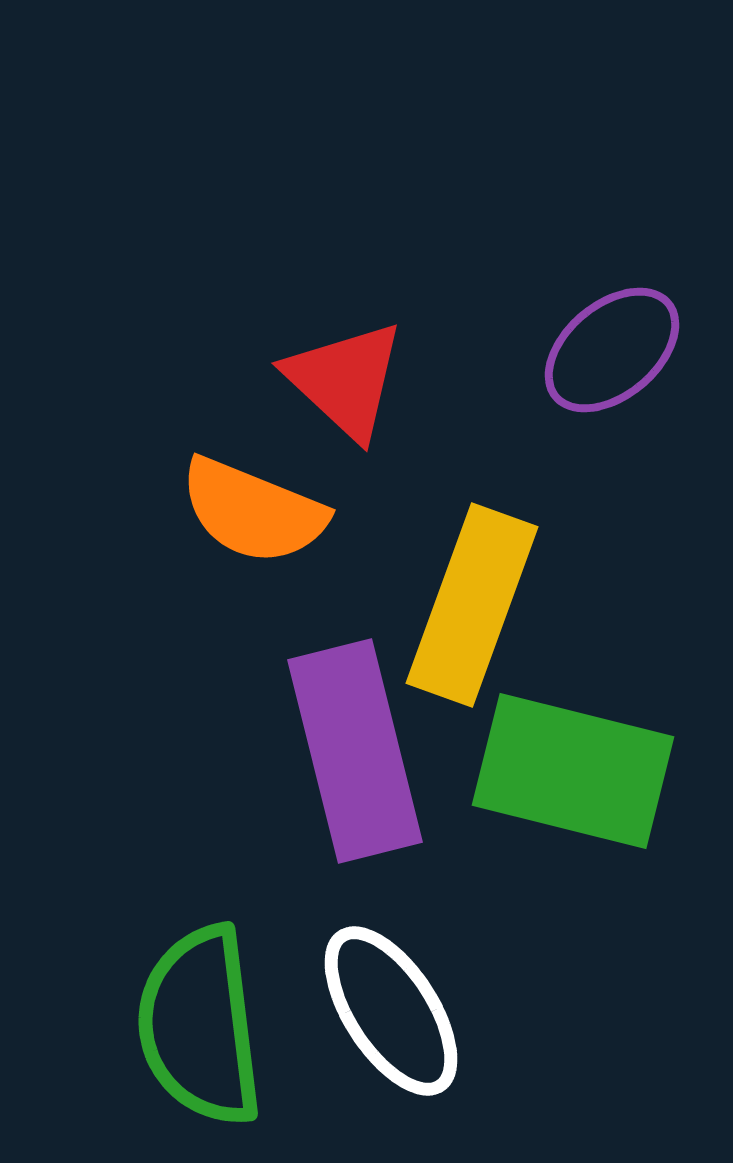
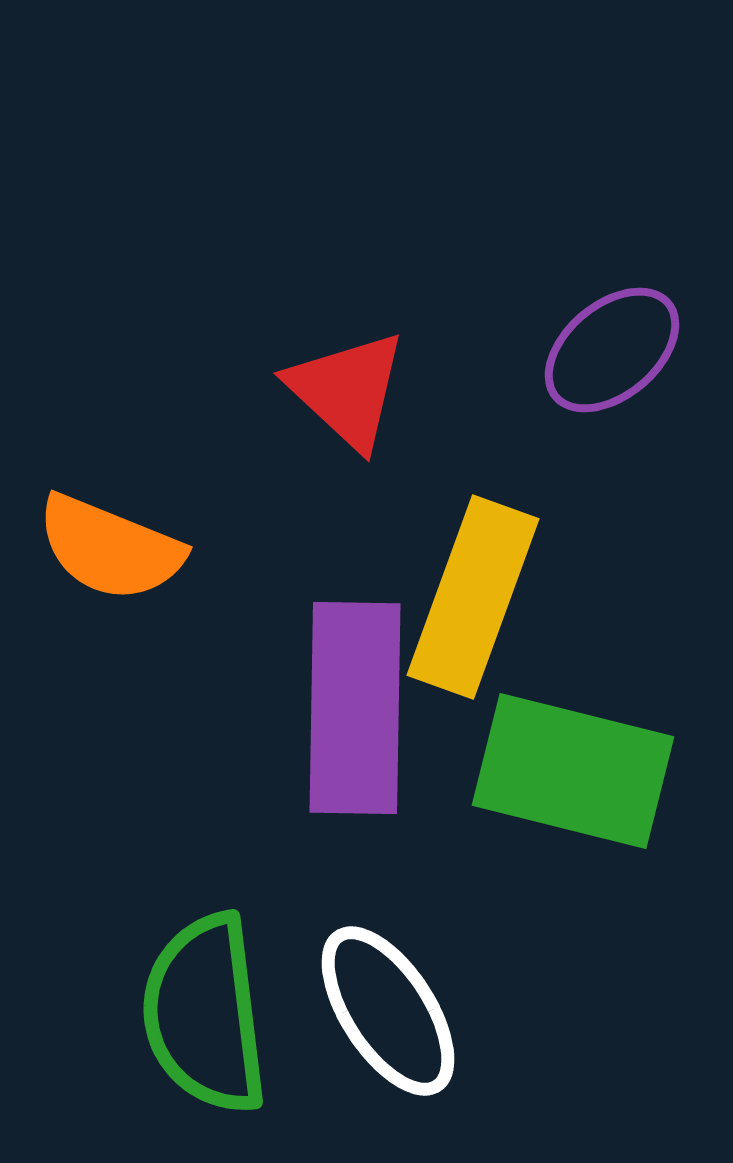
red triangle: moved 2 px right, 10 px down
orange semicircle: moved 143 px left, 37 px down
yellow rectangle: moved 1 px right, 8 px up
purple rectangle: moved 43 px up; rotated 15 degrees clockwise
white ellipse: moved 3 px left
green semicircle: moved 5 px right, 12 px up
